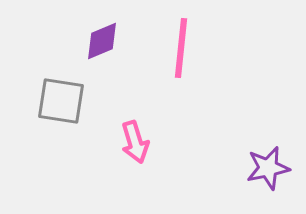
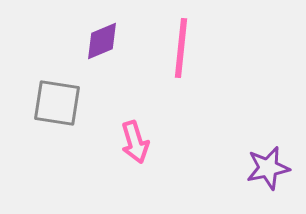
gray square: moved 4 px left, 2 px down
